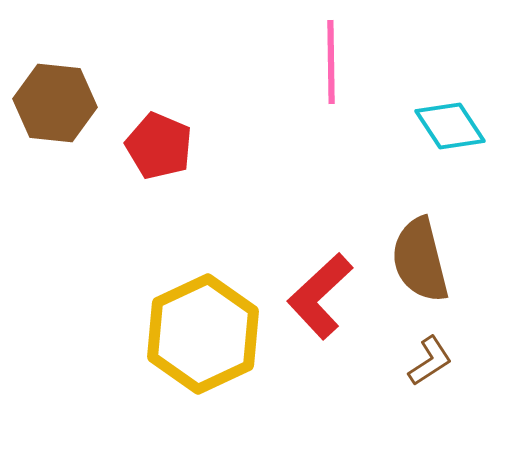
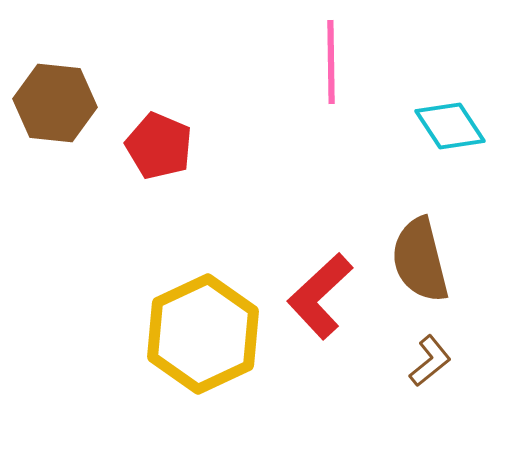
brown L-shape: rotated 6 degrees counterclockwise
